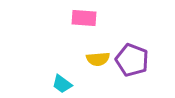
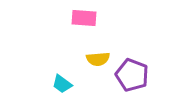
purple pentagon: moved 15 px down
